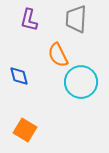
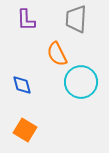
purple L-shape: moved 3 px left; rotated 15 degrees counterclockwise
orange semicircle: moved 1 px left, 1 px up
blue diamond: moved 3 px right, 9 px down
